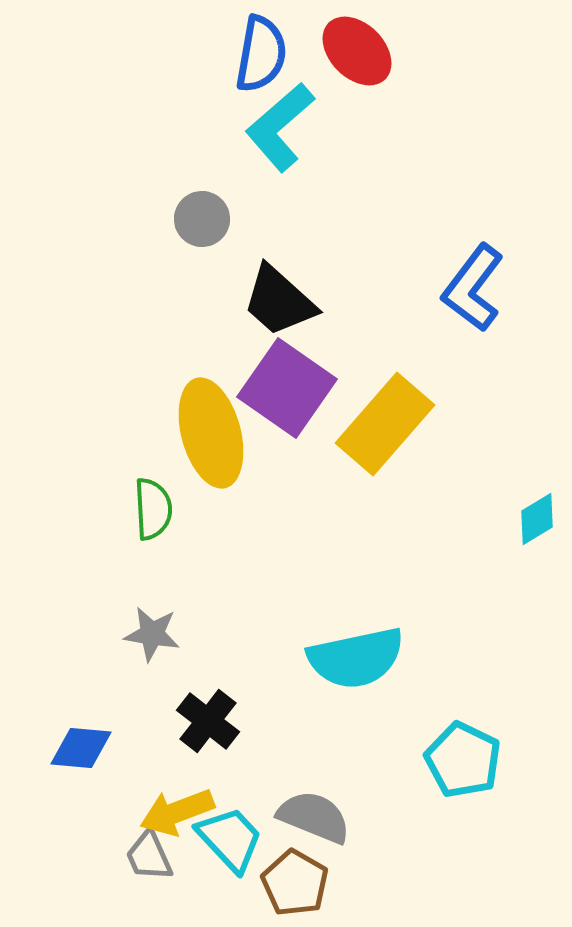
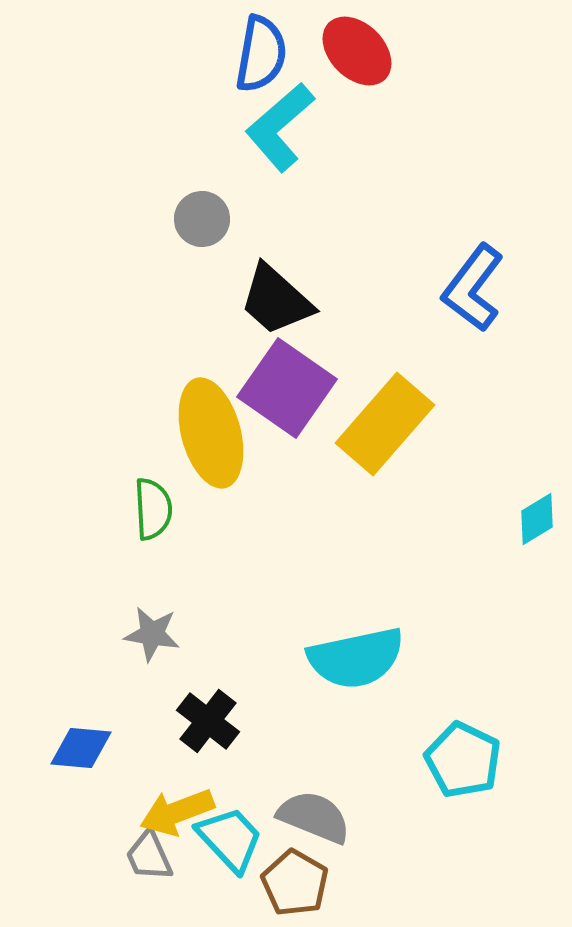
black trapezoid: moved 3 px left, 1 px up
